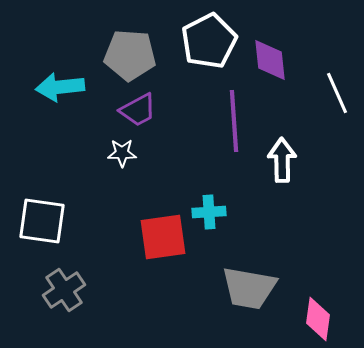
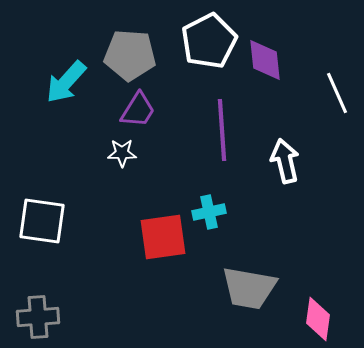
purple diamond: moved 5 px left
cyan arrow: moved 6 px right, 5 px up; rotated 42 degrees counterclockwise
purple trapezoid: rotated 30 degrees counterclockwise
purple line: moved 12 px left, 9 px down
white arrow: moved 3 px right, 1 px down; rotated 12 degrees counterclockwise
cyan cross: rotated 8 degrees counterclockwise
gray cross: moved 26 px left, 27 px down; rotated 30 degrees clockwise
